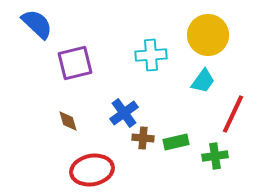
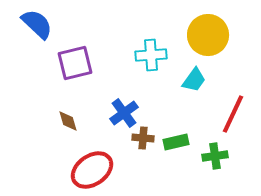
cyan trapezoid: moved 9 px left, 1 px up
red ellipse: rotated 24 degrees counterclockwise
